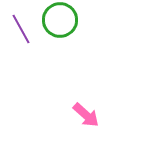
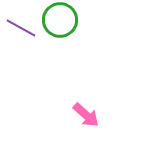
purple line: moved 1 px up; rotated 32 degrees counterclockwise
